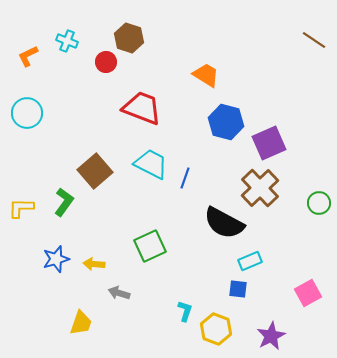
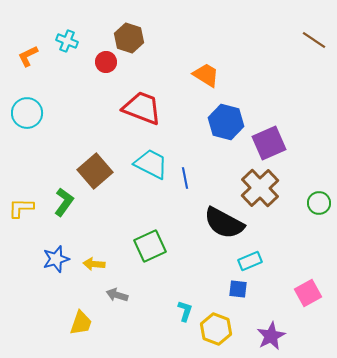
blue line: rotated 30 degrees counterclockwise
gray arrow: moved 2 px left, 2 px down
